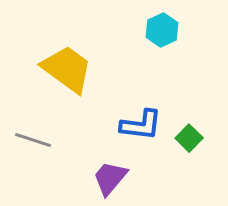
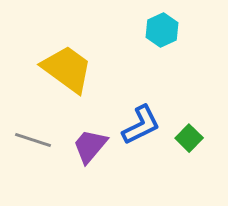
blue L-shape: rotated 33 degrees counterclockwise
purple trapezoid: moved 20 px left, 32 px up
